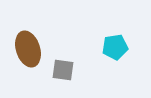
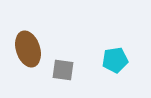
cyan pentagon: moved 13 px down
